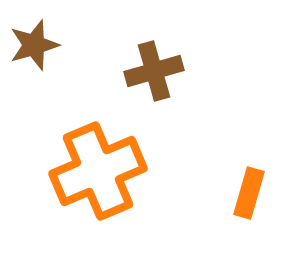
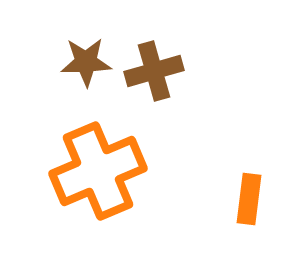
brown star: moved 52 px right, 17 px down; rotated 15 degrees clockwise
orange rectangle: moved 6 px down; rotated 9 degrees counterclockwise
